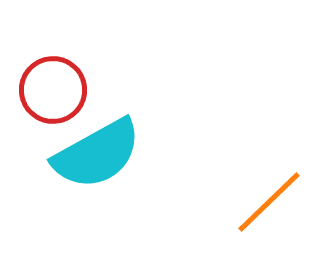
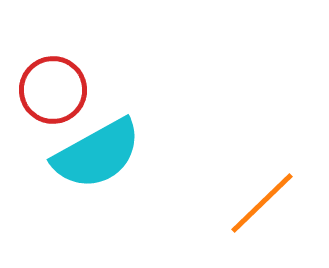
orange line: moved 7 px left, 1 px down
